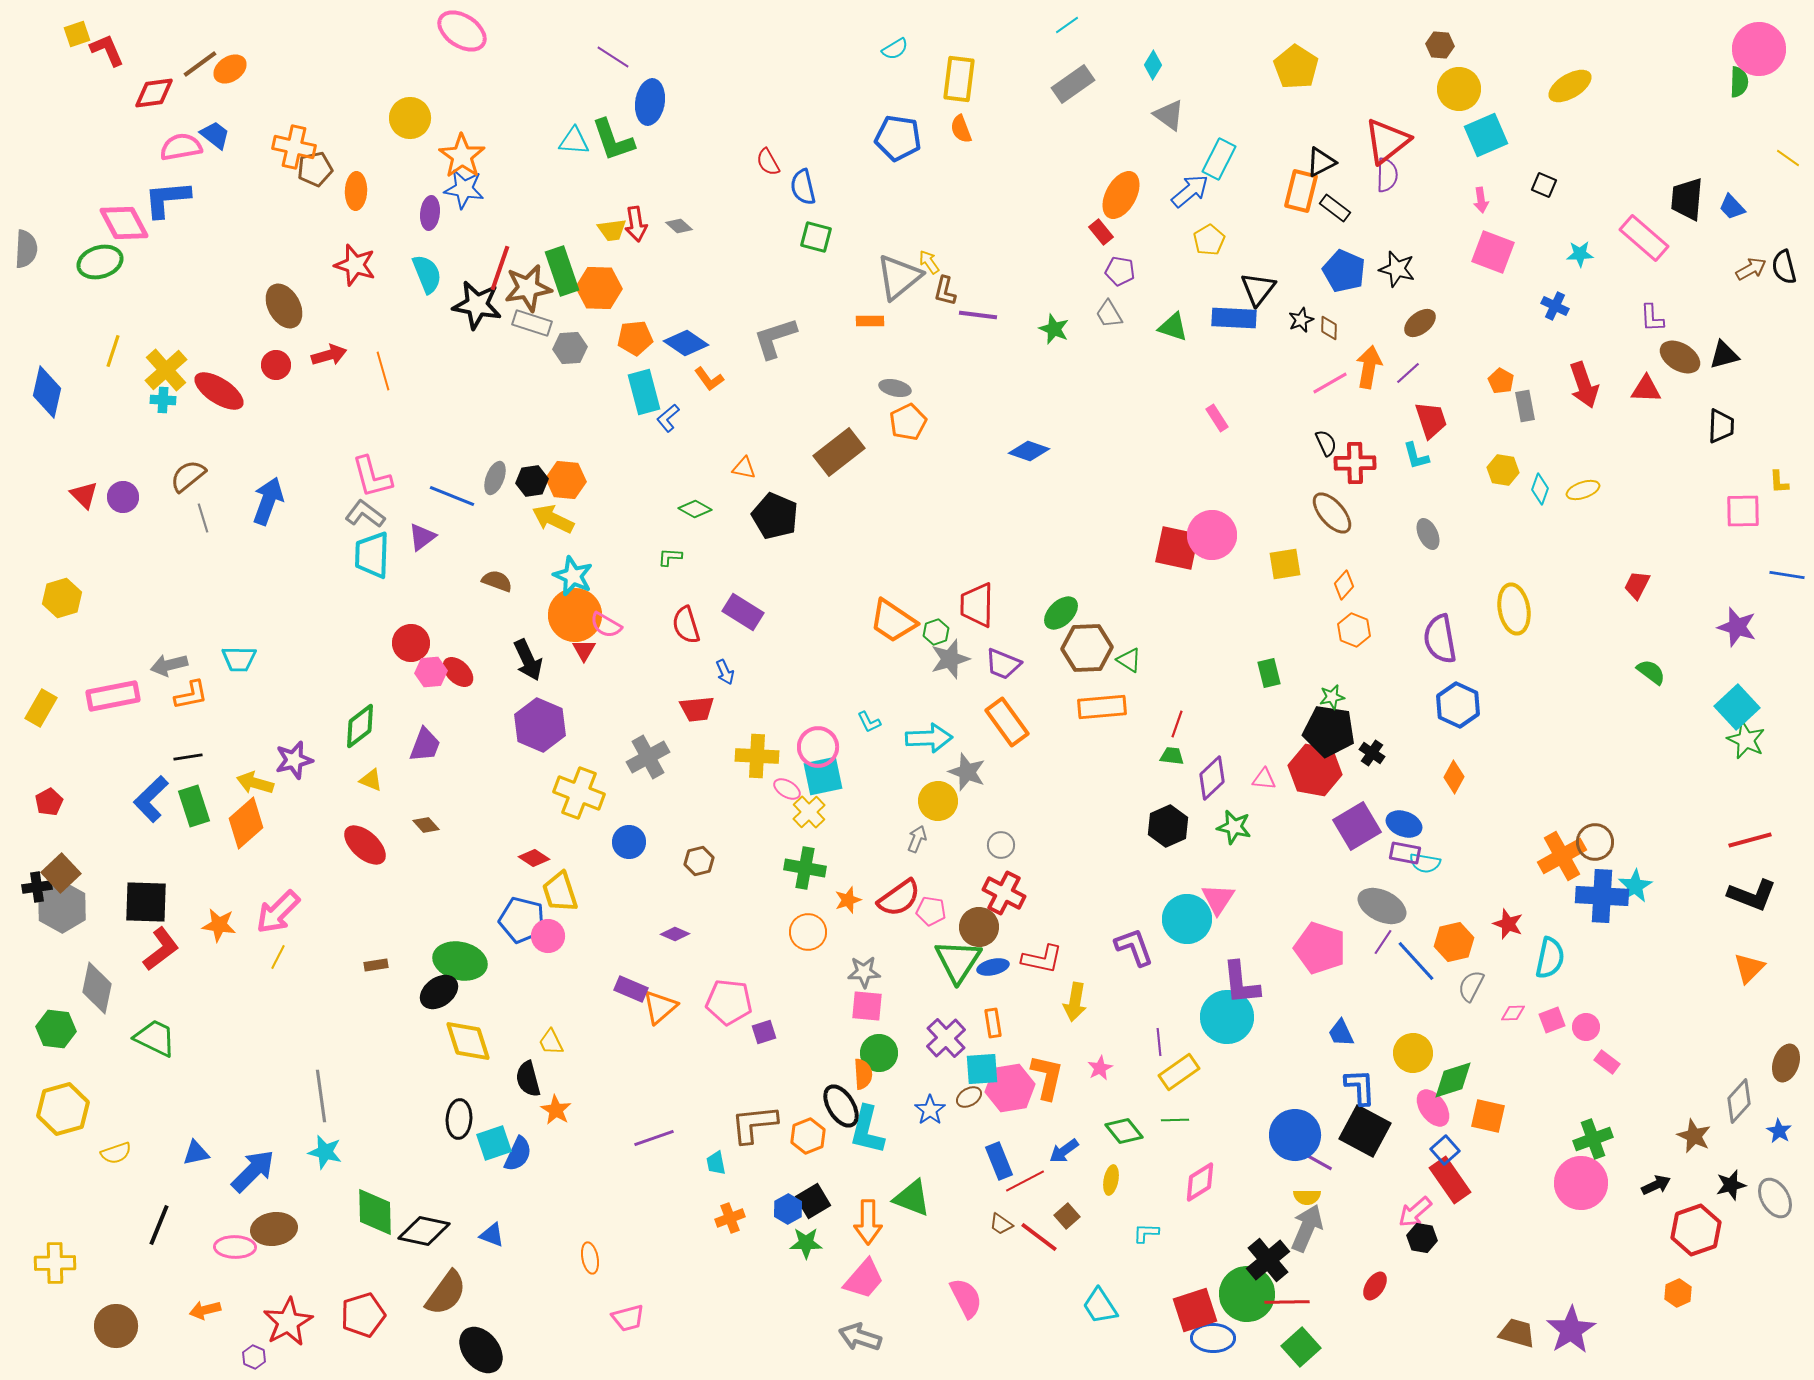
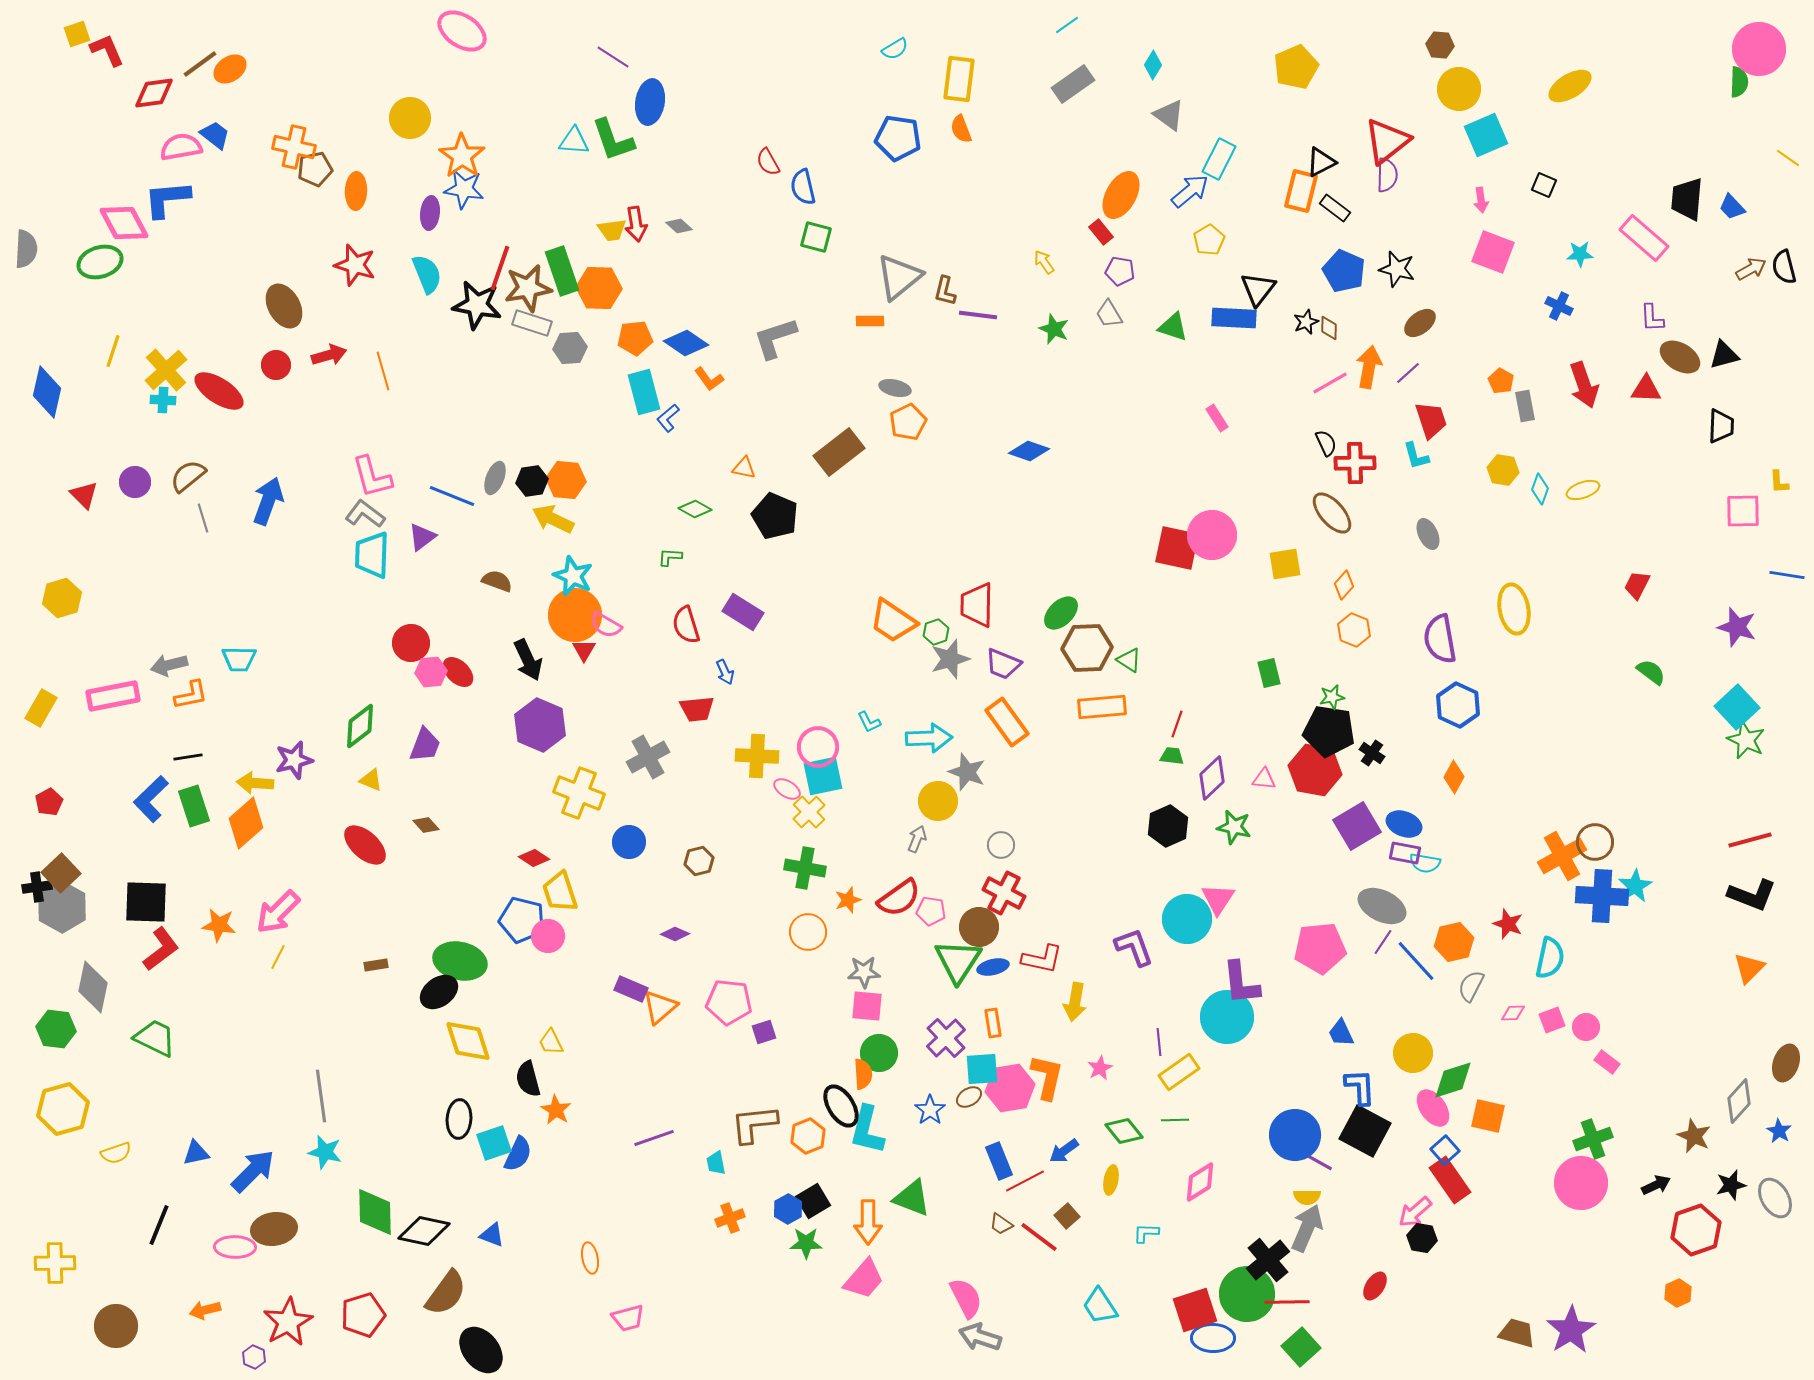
yellow pentagon at (1296, 67): rotated 15 degrees clockwise
yellow arrow at (929, 262): moved 115 px right
blue cross at (1555, 306): moved 4 px right
black star at (1301, 320): moved 5 px right, 2 px down
purple circle at (123, 497): moved 12 px right, 15 px up
yellow arrow at (255, 783): rotated 12 degrees counterclockwise
pink pentagon at (1320, 948): rotated 24 degrees counterclockwise
gray diamond at (97, 988): moved 4 px left, 1 px up
gray arrow at (860, 1337): moved 120 px right
